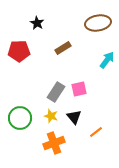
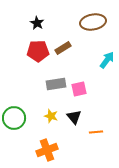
brown ellipse: moved 5 px left, 1 px up
red pentagon: moved 19 px right
gray rectangle: moved 8 px up; rotated 48 degrees clockwise
green circle: moved 6 px left
orange line: rotated 32 degrees clockwise
orange cross: moved 7 px left, 7 px down
